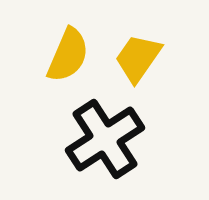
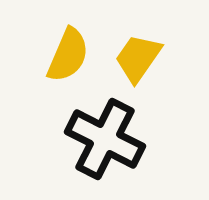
black cross: rotated 30 degrees counterclockwise
